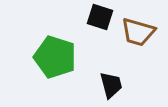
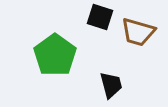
green pentagon: moved 2 px up; rotated 18 degrees clockwise
